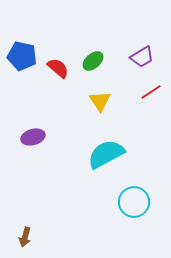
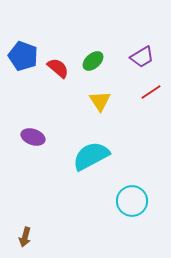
blue pentagon: moved 1 px right; rotated 8 degrees clockwise
purple ellipse: rotated 35 degrees clockwise
cyan semicircle: moved 15 px left, 2 px down
cyan circle: moved 2 px left, 1 px up
